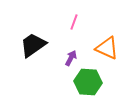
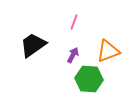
orange triangle: moved 1 px right, 3 px down; rotated 45 degrees counterclockwise
purple arrow: moved 2 px right, 3 px up
green hexagon: moved 1 px right, 3 px up
